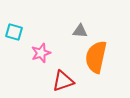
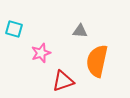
cyan square: moved 3 px up
orange semicircle: moved 1 px right, 4 px down
